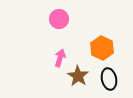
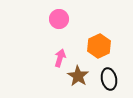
orange hexagon: moved 3 px left, 2 px up; rotated 10 degrees clockwise
